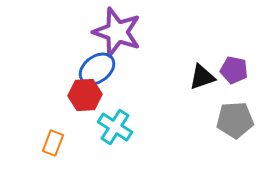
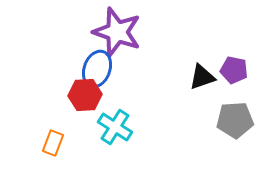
blue ellipse: rotated 33 degrees counterclockwise
